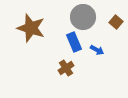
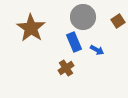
brown square: moved 2 px right, 1 px up; rotated 16 degrees clockwise
brown star: rotated 16 degrees clockwise
